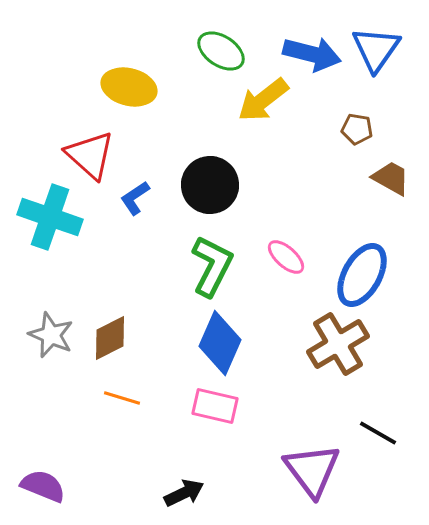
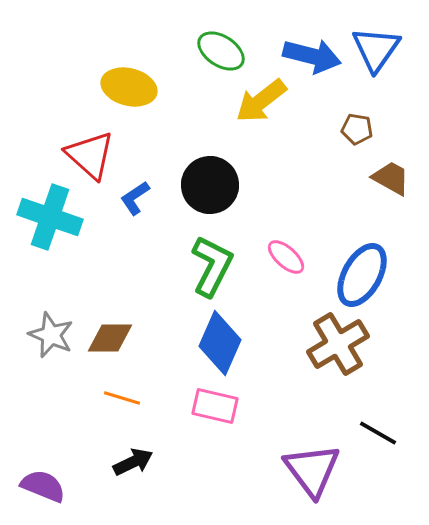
blue arrow: moved 2 px down
yellow arrow: moved 2 px left, 1 px down
brown diamond: rotated 27 degrees clockwise
black arrow: moved 51 px left, 31 px up
